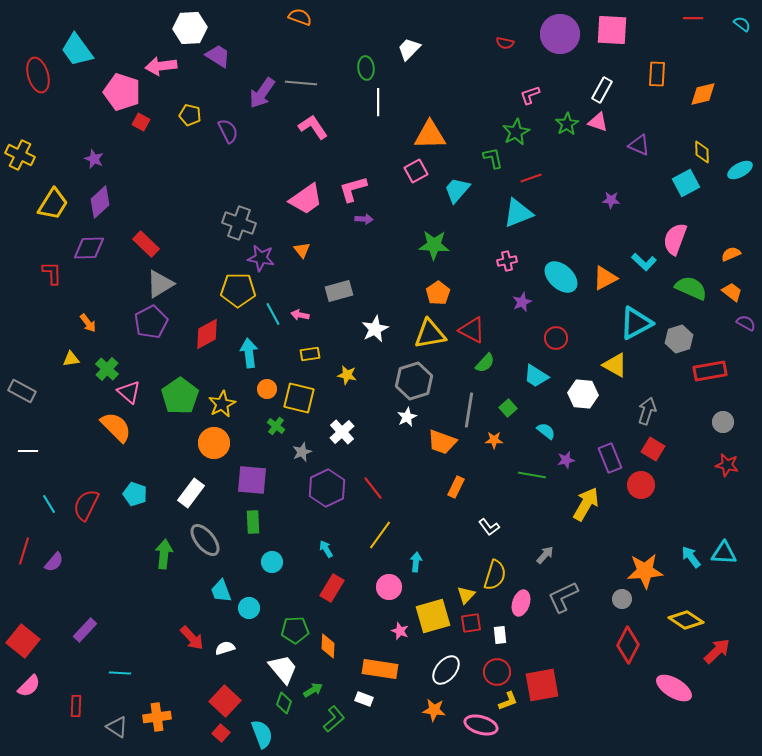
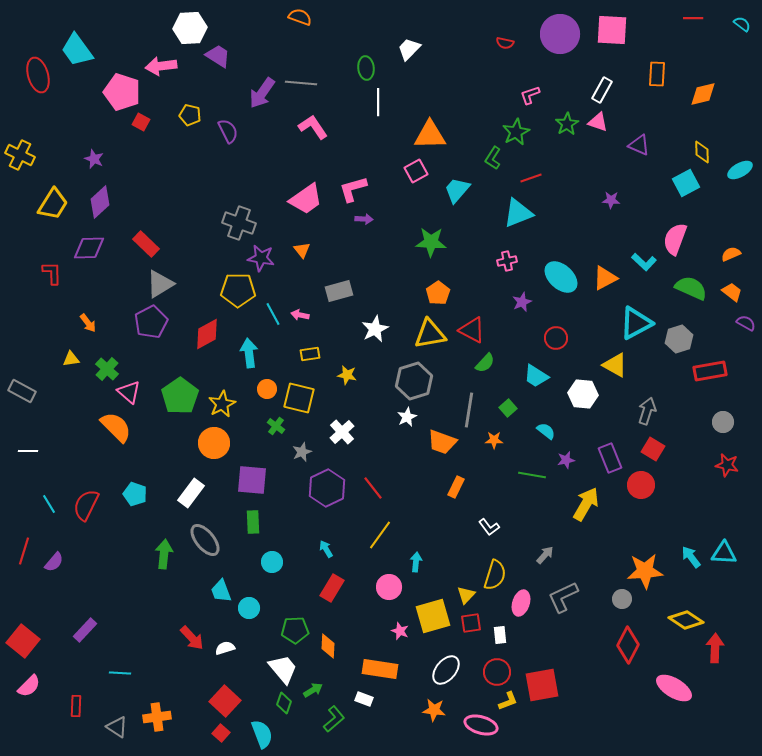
green L-shape at (493, 158): rotated 135 degrees counterclockwise
green star at (434, 245): moved 3 px left, 3 px up
red arrow at (717, 651): moved 2 px left, 3 px up; rotated 44 degrees counterclockwise
